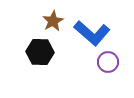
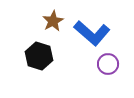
black hexagon: moved 1 px left, 4 px down; rotated 16 degrees clockwise
purple circle: moved 2 px down
